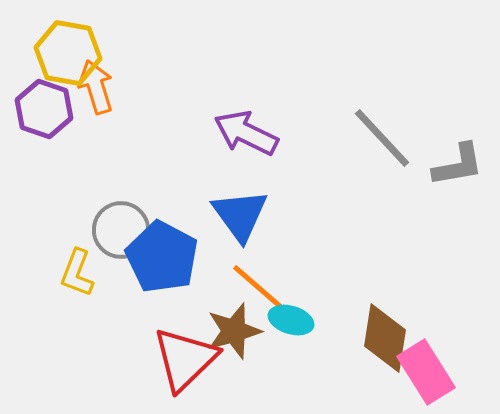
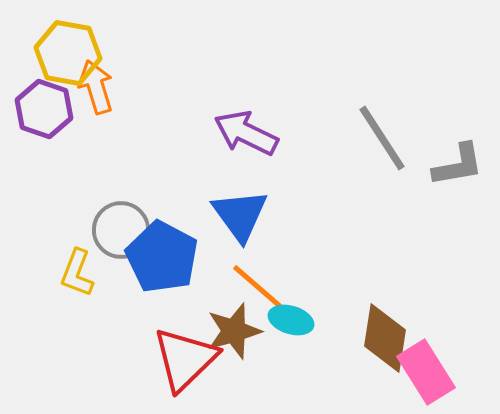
gray line: rotated 10 degrees clockwise
